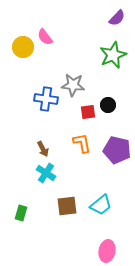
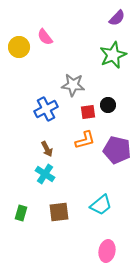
yellow circle: moved 4 px left
blue cross: moved 10 px down; rotated 35 degrees counterclockwise
orange L-shape: moved 3 px right, 3 px up; rotated 85 degrees clockwise
brown arrow: moved 4 px right
cyan cross: moved 1 px left, 1 px down
brown square: moved 8 px left, 6 px down
